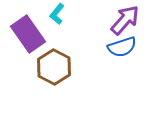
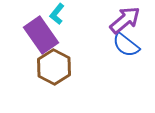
purple arrow: rotated 8 degrees clockwise
purple rectangle: moved 13 px right, 1 px down
blue semicircle: moved 4 px right, 2 px up; rotated 56 degrees clockwise
